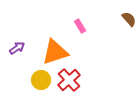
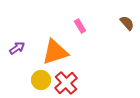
brown semicircle: moved 2 px left, 4 px down
red cross: moved 3 px left, 3 px down
